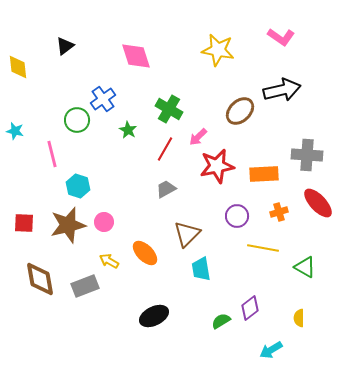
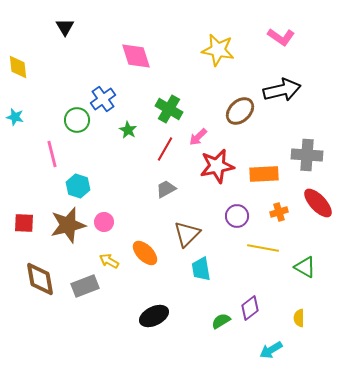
black triangle: moved 19 px up; rotated 24 degrees counterclockwise
cyan star: moved 14 px up
